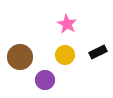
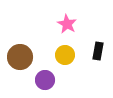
black rectangle: moved 1 px up; rotated 54 degrees counterclockwise
